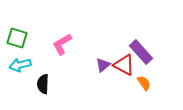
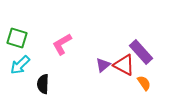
cyan arrow: rotated 30 degrees counterclockwise
